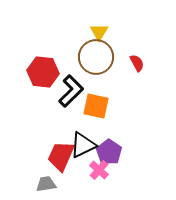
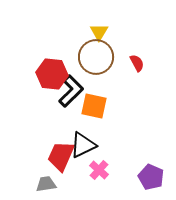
red hexagon: moved 9 px right, 2 px down
orange square: moved 2 px left
purple pentagon: moved 42 px right, 25 px down; rotated 10 degrees counterclockwise
